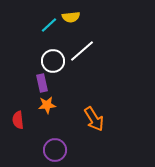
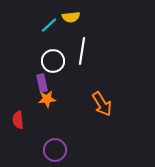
white line: rotated 40 degrees counterclockwise
orange star: moved 6 px up
orange arrow: moved 8 px right, 15 px up
